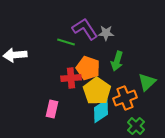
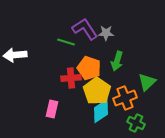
orange pentagon: moved 1 px right
green cross: moved 3 px up; rotated 18 degrees counterclockwise
